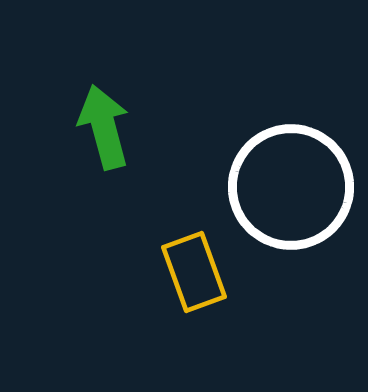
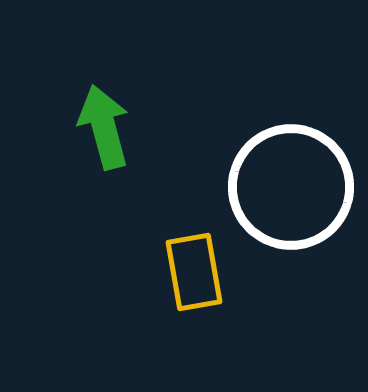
yellow rectangle: rotated 10 degrees clockwise
